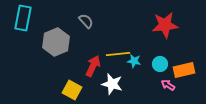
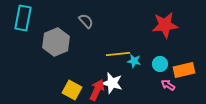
red arrow: moved 4 px right, 24 px down
white star: moved 1 px up
